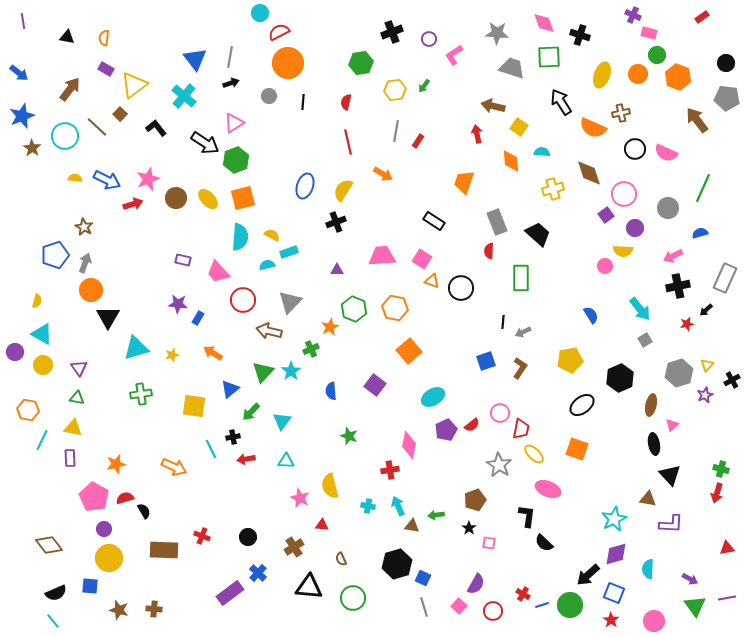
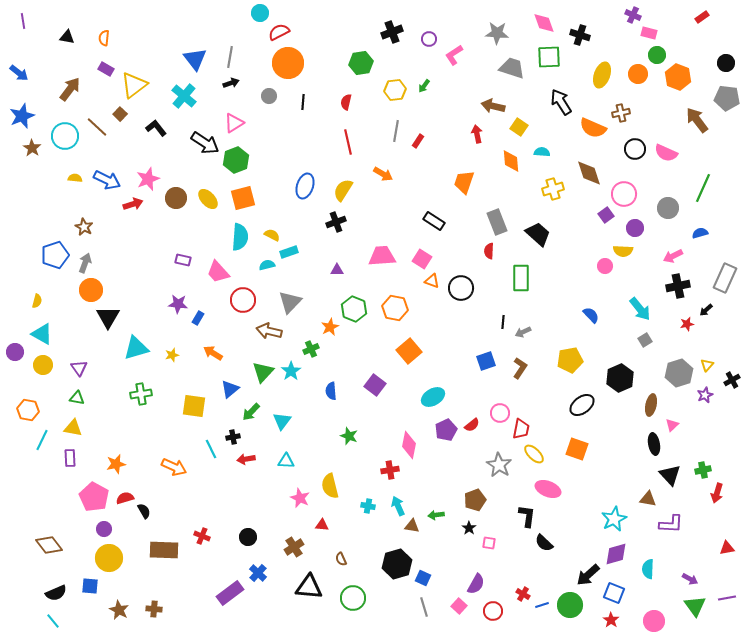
blue semicircle at (591, 315): rotated 12 degrees counterclockwise
green cross at (721, 469): moved 18 px left, 1 px down; rotated 28 degrees counterclockwise
brown star at (119, 610): rotated 12 degrees clockwise
